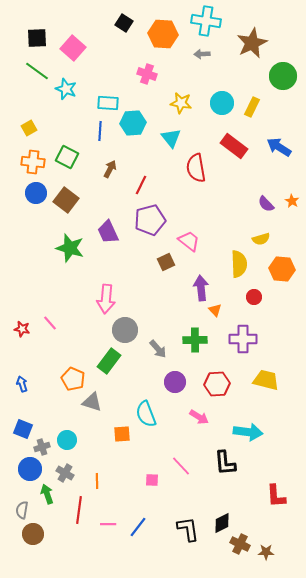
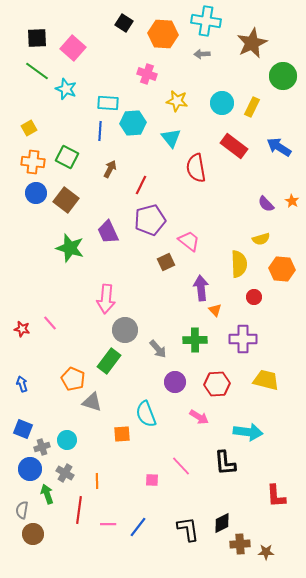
yellow star at (181, 103): moved 4 px left, 2 px up
brown cross at (240, 544): rotated 30 degrees counterclockwise
